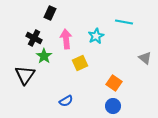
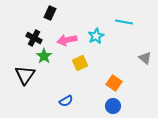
pink arrow: moved 1 px right, 1 px down; rotated 96 degrees counterclockwise
